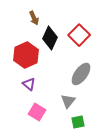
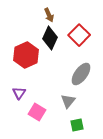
brown arrow: moved 15 px right, 3 px up
purple triangle: moved 10 px left, 9 px down; rotated 24 degrees clockwise
green square: moved 1 px left, 3 px down
